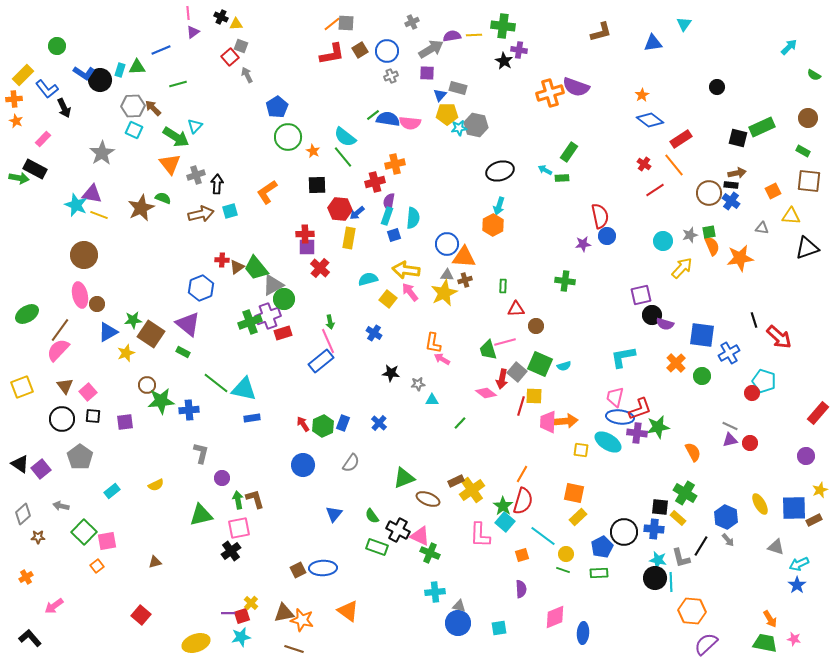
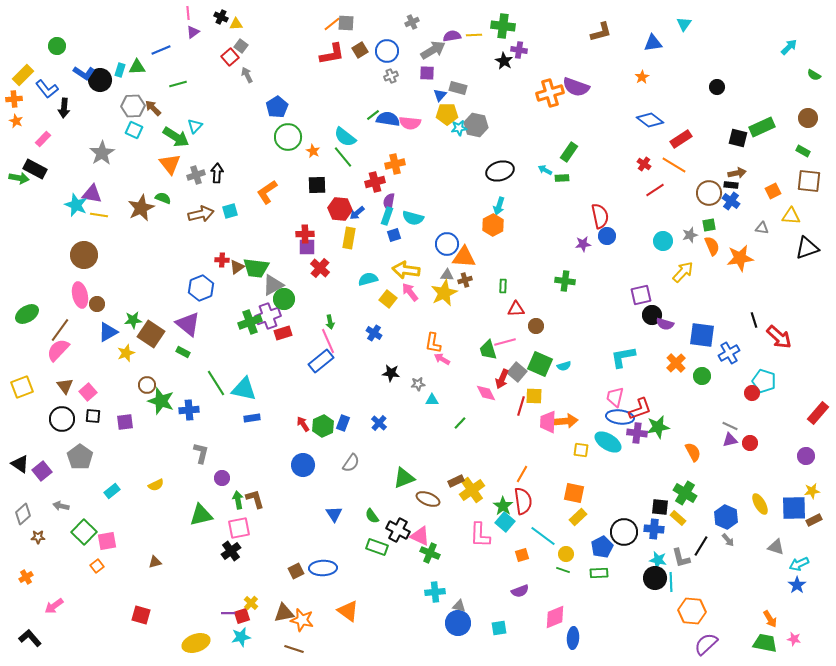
gray square at (241, 46): rotated 16 degrees clockwise
gray arrow at (431, 49): moved 2 px right, 1 px down
orange star at (642, 95): moved 18 px up
black arrow at (64, 108): rotated 30 degrees clockwise
orange line at (674, 165): rotated 20 degrees counterclockwise
black arrow at (217, 184): moved 11 px up
yellow line at (99, 215): rotated 12 degrees counterclockwise
cyan semicircle at (413, 218): rotated 100 degrees clockwise
green square at (709, 232): moved 7 px up
green trapezoid at (256, 268): rotated 44 degrees counterclockwise
yellow arrow at (682, 268): moved 1 px right, 4 px down
red arrow at (502, 379): rotated 12 degrees clockwise
green line at (216, 383): rotated 20 degrees clockwise
pink diamond at (486, 393): rotated 25 degrees clockwise
green star at (161, 401): rotated 24 degrees clockwise
purple square at (41, 469): moved 1 px right, 2 px down
yellow star at (820, 490): moved 8 px left, 1 px down; rotated 14 degrees clockwise
red semicircle at (523, 501): rotated 24 degrees counterclockwise
blue triangle at (334, 514): rotated 12 degrees counterclockwise
brown square at (298, 570): moved 2 px left, 1 px down
purple semicircle at (521, 589): moved 1 px left, 2 px down; rotated 72 degrees clockwise
red square at (141, 615): rotated 24 degrees counterclockwise
blue ellipse at (583, 633): moved 10 px left, 5 px down
